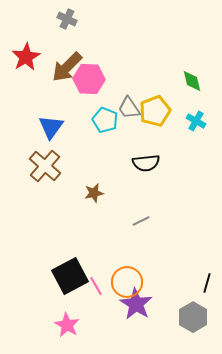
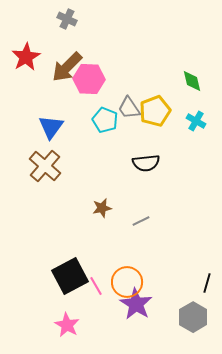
brown star: moved 8 px right, 15 px down
